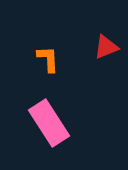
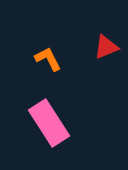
orange L-shape: rotated 24 degrees counterclockwise
